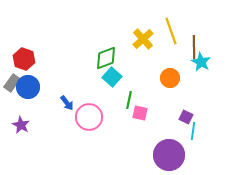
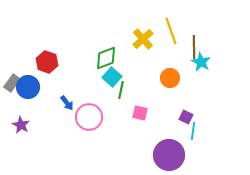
red hexagon: moved 23 px right, 3 px down
green line: moved 8 px left, 10 px up
